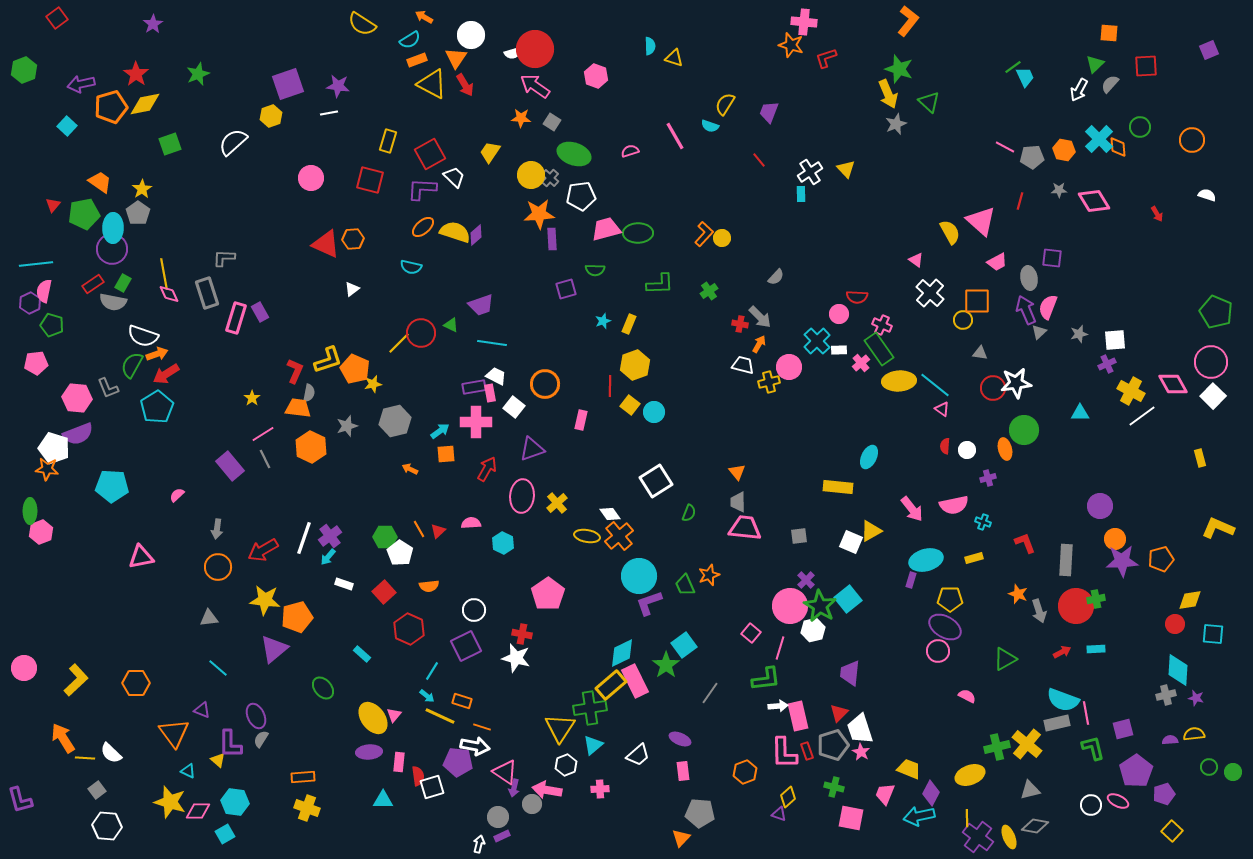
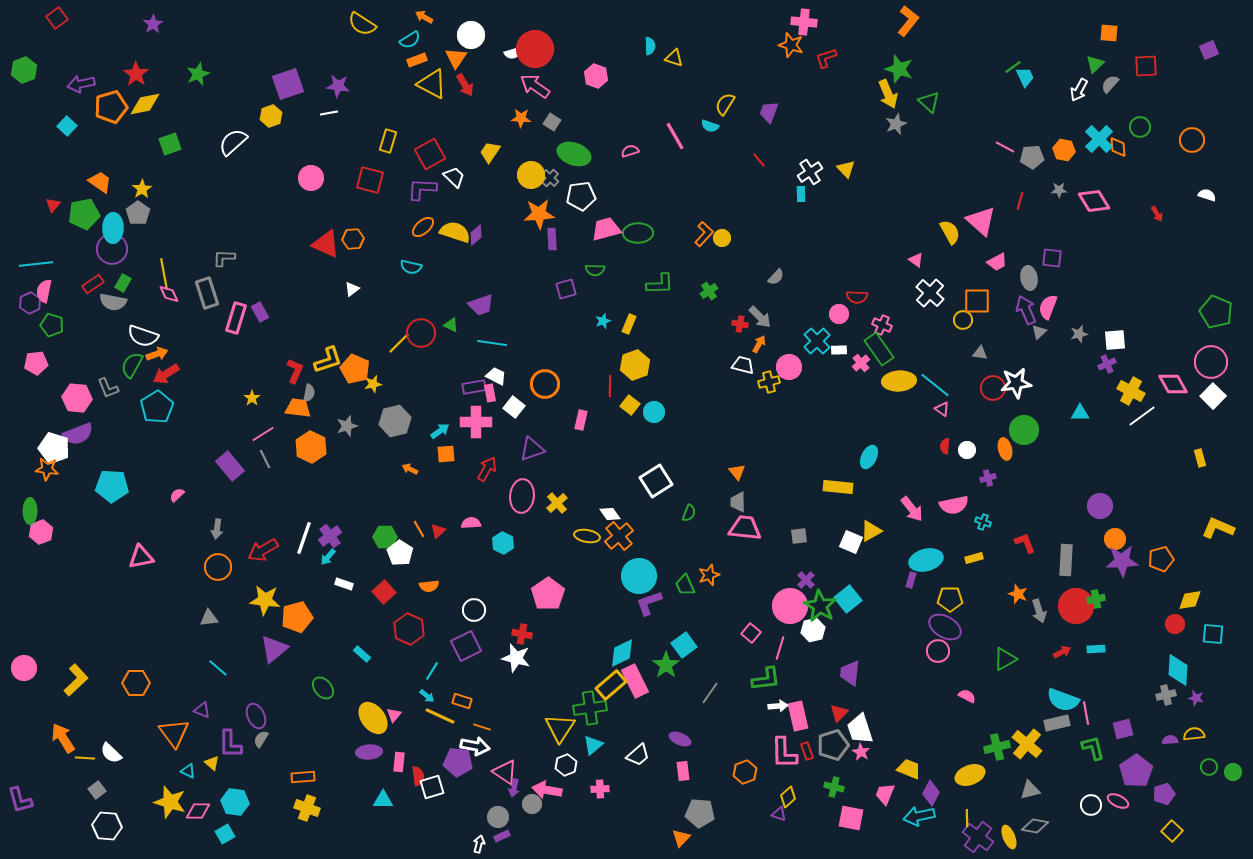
yellow triangle at (218, 760): moved 6 px left, 3 px down
